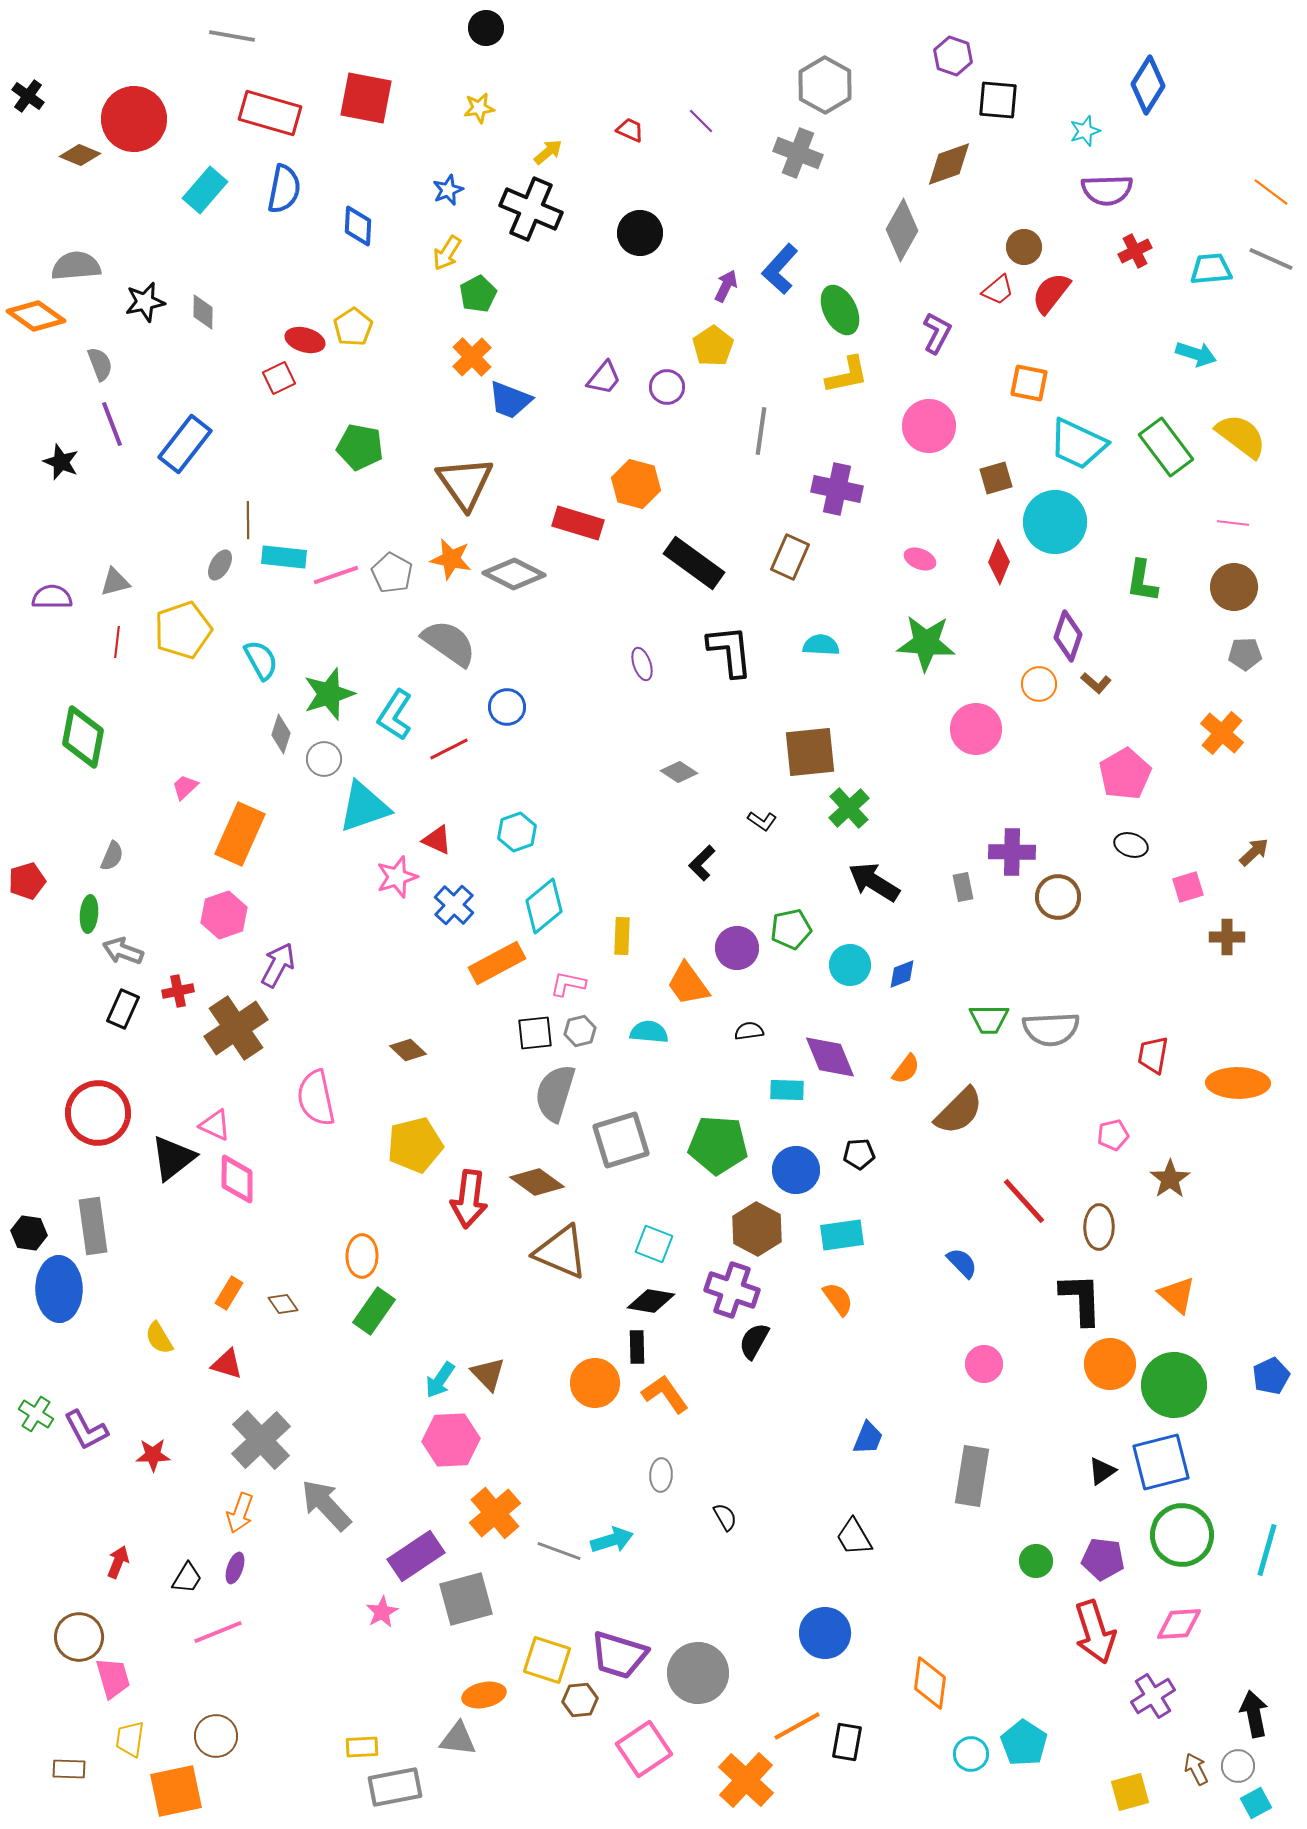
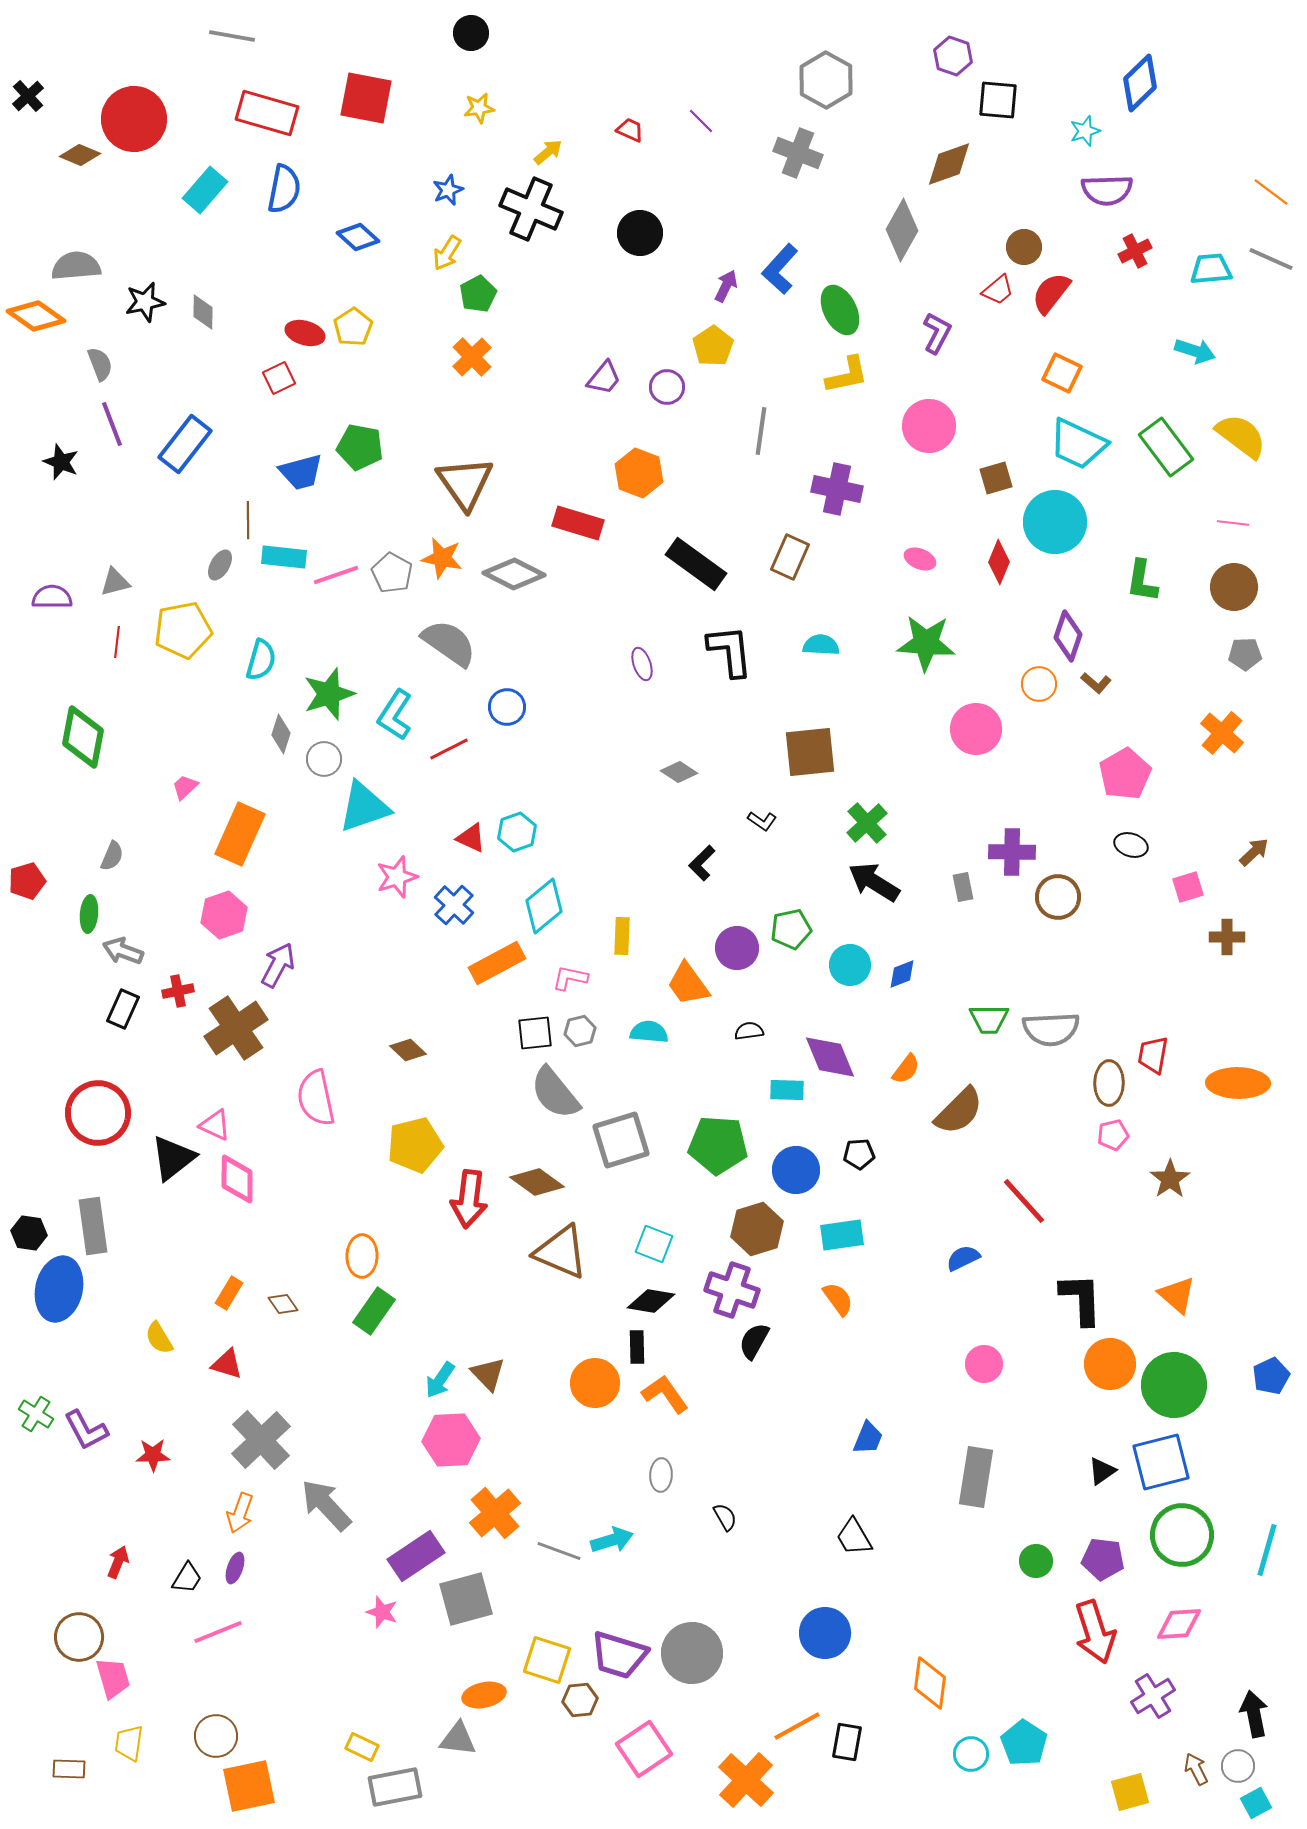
black circle at (486, 28): moved 15 px left, 5 px down
gray hexagon at (825, 85): moved 1 px right, 5 px up
blue diamond at (1148, 85): moved 8 px left, 2 px up; rotated 14 degrees clockwise
black cross at (28, 96): rotated 12 degrees clockwise
red rectangle at (270, 113): moved 3 px left
blue diamond at (358, 226): moved 11 px down; rotated 51 degrees counterclockwise
red ellipse at (305, 340): moved 7 px up
cyan arrow at (1196, 354): moved 1 px left, 3 px up
orange square at (1029, 383): moved 33 px right, 10 px up; rotated 15 degrees clockwise
blue trapezoid at (510, 400): moved 209 px left, 72 px down; rotated 36 degrees counterclockwise
orange hexagon at (636, 484): moved 3 px right, 11 px up; rotated 6 degrees clockwise
orange star at (451, 559): moved 9 px left, 1 px up
black rectangle at (694, 563): moved 2 px right, 1 px down
yellow pentagon at (183, 630): rotated 8 degrees clockwise
cyan semicircle at (261, 660): rotated 45 degrees clockwise
green cross at (849, 808): moved 18 px right, 15 px down
red triangle at (437, 840): moved 34 px right, 2 px up
pink L-shape at (568, 984): moved 2 px right, 6 px up
gray semicircle at (555, 1093): rotated 56 degrees counterclockwise
brown ellipse at (1099, 1227): moved 10 px right, 144 px up
brown hexagon at (757, 1229): rotated 15 degrees clockwise
blue semicircle at (962, 1263): moved 1 px right, 5 px up; rotated 72 degrees counterclockwise
blue ellipse at (59, 1289): rotated 14 degrees clockwise
gray rectangle at (972, 1476): moved 4 px right, 1 px down
pink star at (382, 1612): rotated 24 degrees counterclockwise
gray circle at (698, 1673): moved 6 px left, 20 px up
yellow trapezoid at (130, 1739): moved 1 px left, 4 px down
yellow rectangle at (362, 1747): rotated 28 degrees clockwise
orange square at (176, 1791): moved 73 px right, 5 px up
